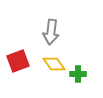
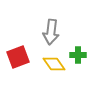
red square: moved 4 px up
green cross: moved 19 px up
